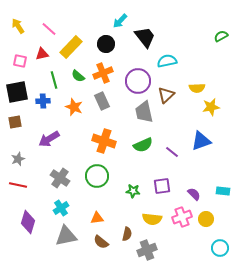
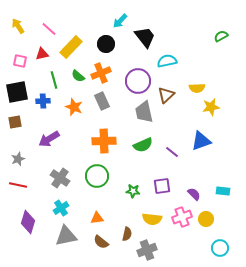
orange cross at (103, 73): moved 2 px left
orange cross at (104, 141): rotated 20 degrees counterclockwise
